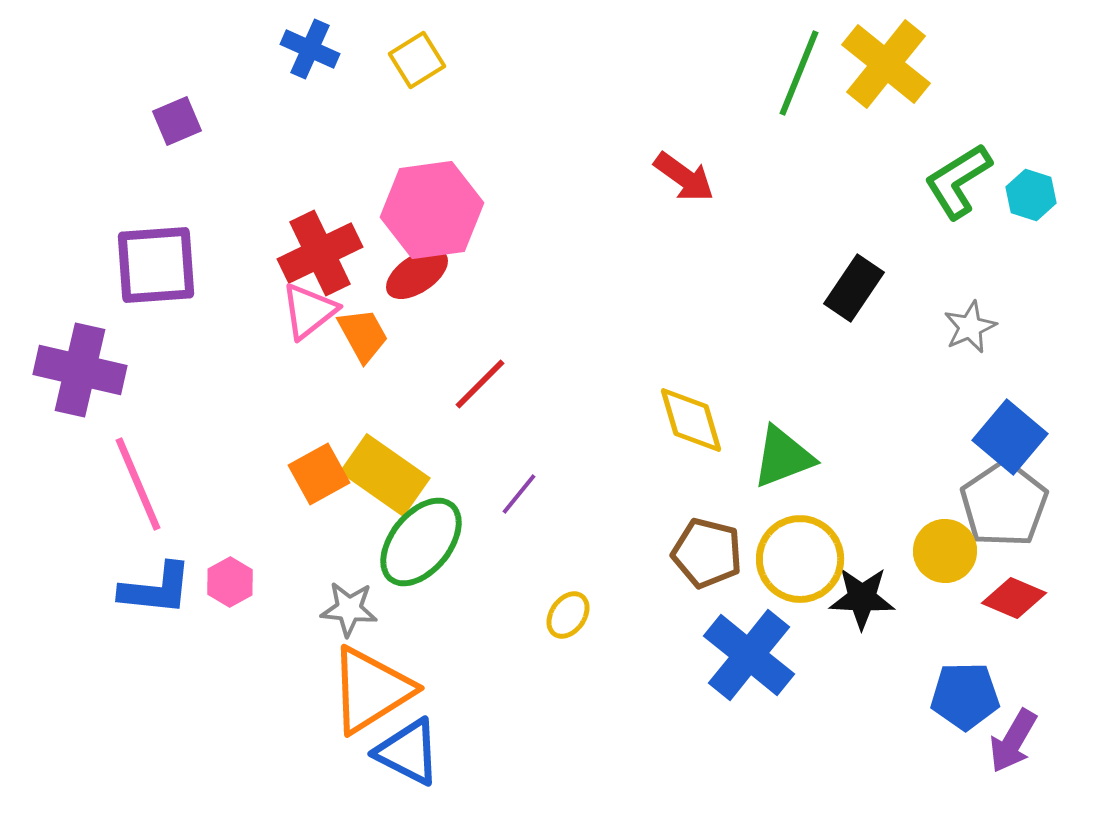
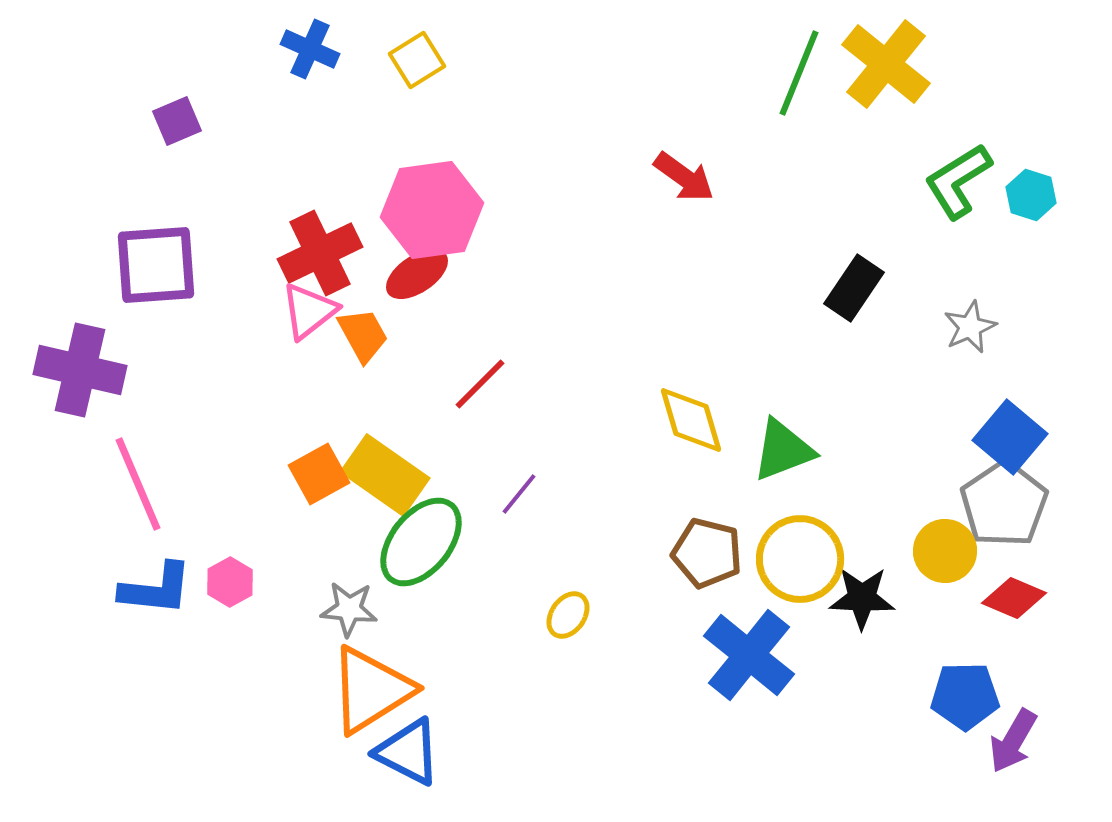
green triangle at (783, 457): moved 7 px up
